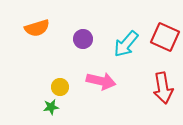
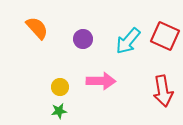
orange semicircle: rotated 115 degrees counterclockwise
red square: moved 1 px up
cyan arrow: moved 2 px right, 3 px up
pink arrow: rotated 12 degrees counterclockwise
red arrow: moved 3 px down
green star: moved 8 px right, 4 px down
